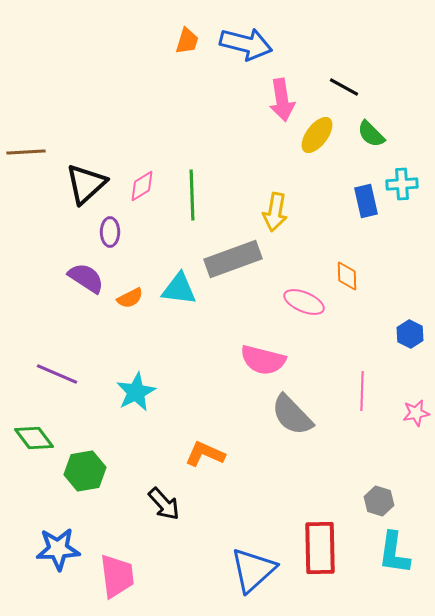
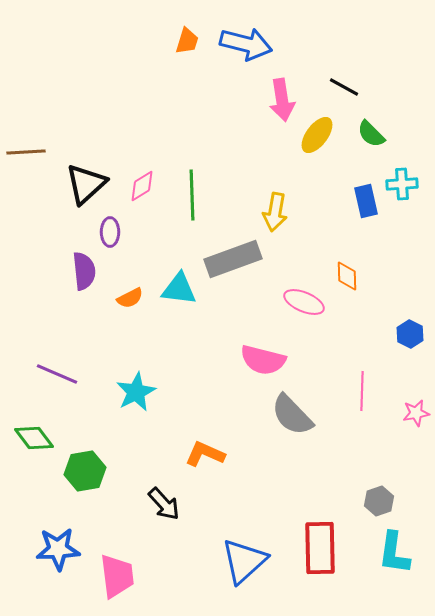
purple semicircle: moved 2 px left, 7 px up; rotated 51 degrees clockwise
gray hexagon: rotated 24 degrees clockwise
blue triangle: moved 9 px left, 9 px up
